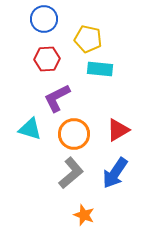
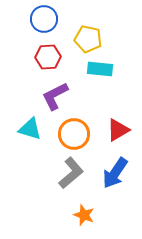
red hexagon: moved 1 px right, 2 px up
purple L-shape: moved 2 px left, 2 px up
